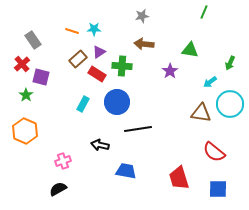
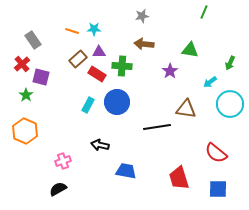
purple triangle: rotated 32 degrees clockwise
cyan rectangle: moved 5 px right, 1 px down
brown triangle: moved 15 px left, 4 px up
black line: moved 19 px right, 2 px up
red semicircle: moved 2 px right, 1 px down
